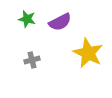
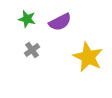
yellow star: moved 4 px down
gray cross: moved 10 px up; rotated 21 degrees counterclockwise
